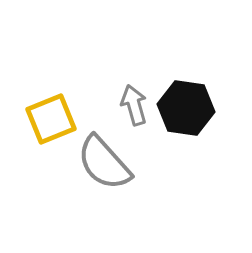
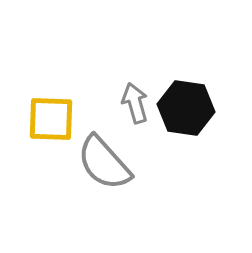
gray arrow: moved 1 px right, 2 px up
yellow square: rotated 24 degrees clockwise
